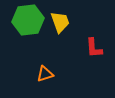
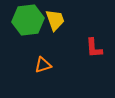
yellow trapezoid: moved 5 px left, 2 px up
orange triangle: moved 2 px left, 9 px up
